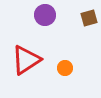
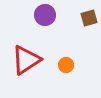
orange circle: moved 1 px right, 3 px up
